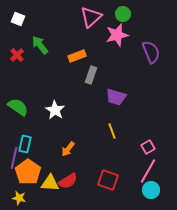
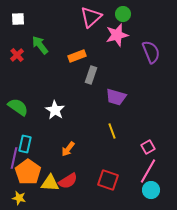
white square: rotated 24 degrees counterclockwise
